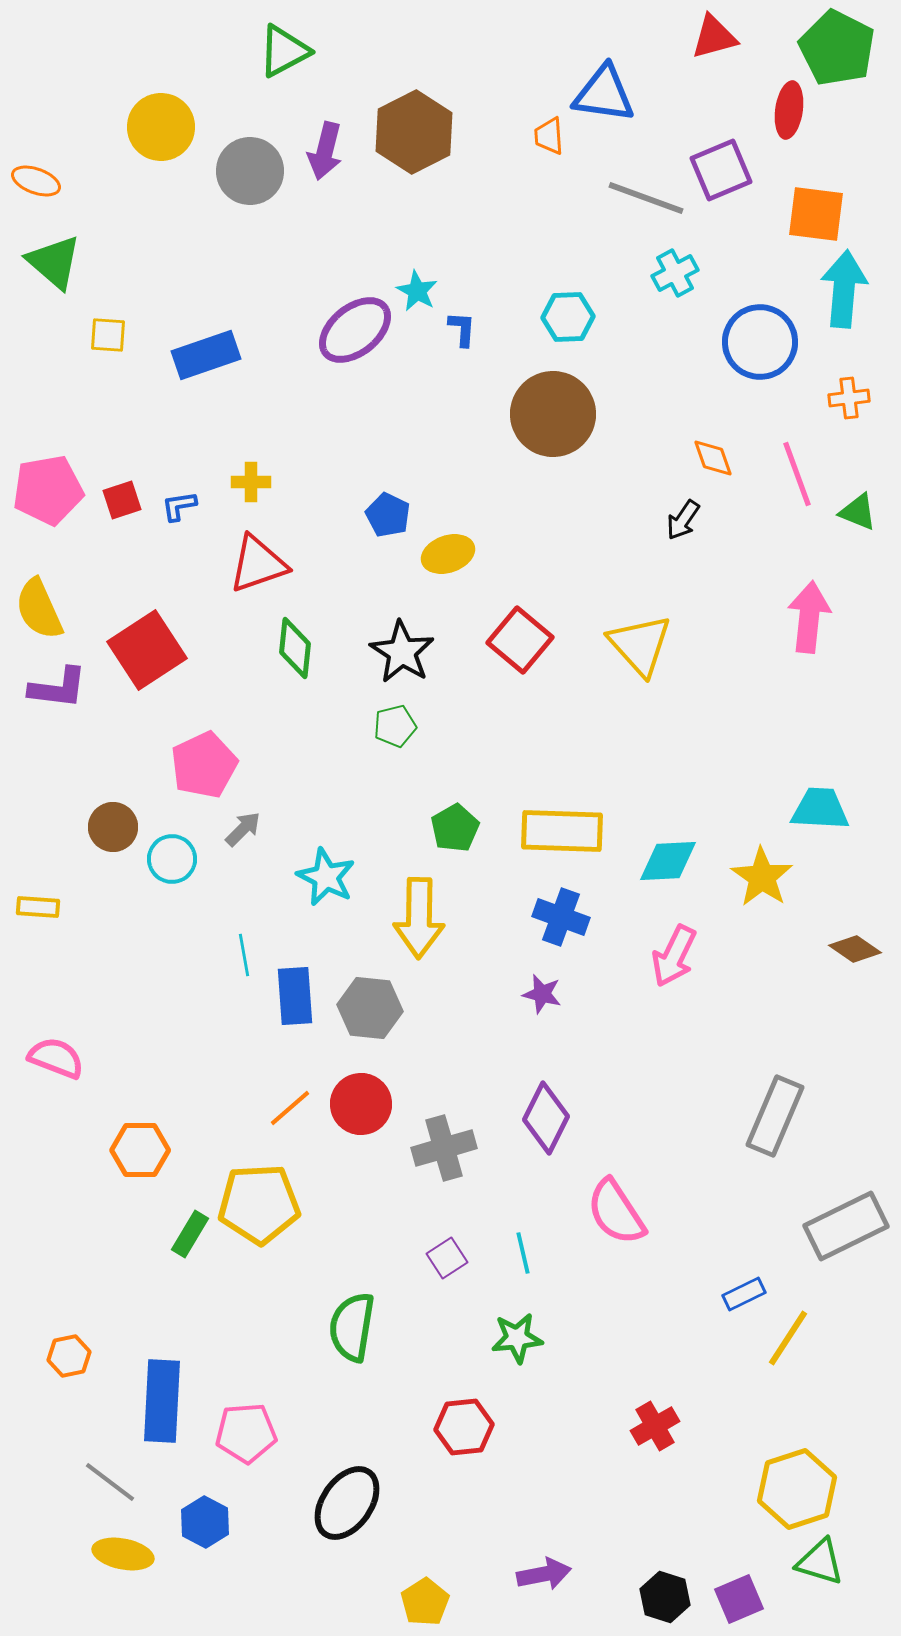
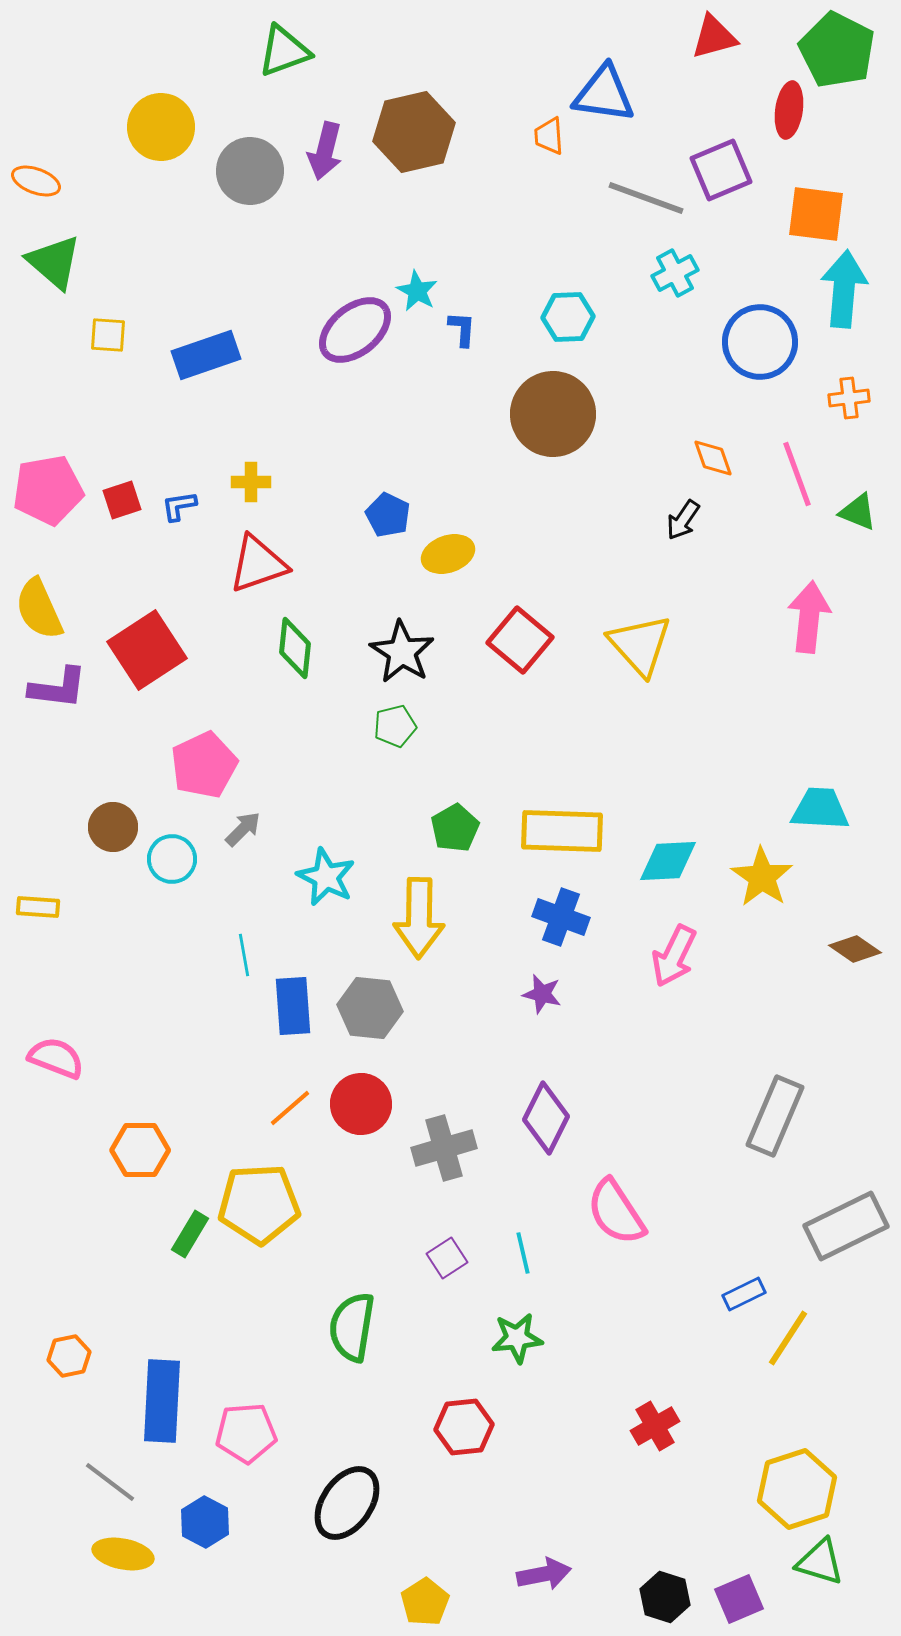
green pentagon at (837, 48): moved 2 px down
green triangle at (284, 51): rotated 8 degrees clockwise
brown hexagon at (414, 132): rotated 14 degrees clockwise
blue rectangle at (295, 996): moved 2 px left, 10 px down
